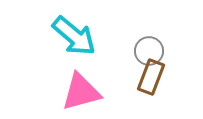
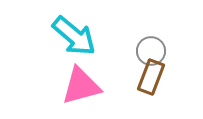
gray circle: moved 2 px right
pink triangle: moved 6 px up
